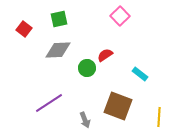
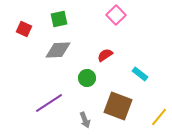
pink square: moved 4 px left, 1 px up
red square: rotated 14 degrees counterclockwise
green circle: moved 10 px down
yellow line: rotated 36 degrees clockwise
